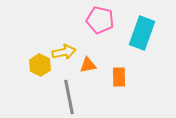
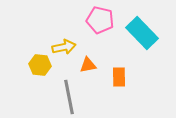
cyan rectangle: rotated 64 degrees counterclockwise
yellow arrow: moved 5 px up
yellow hexagon: rotated 20 degrees counterclockwise
